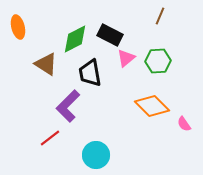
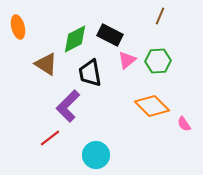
pink triangle: moved 1 px right, 2 px down
